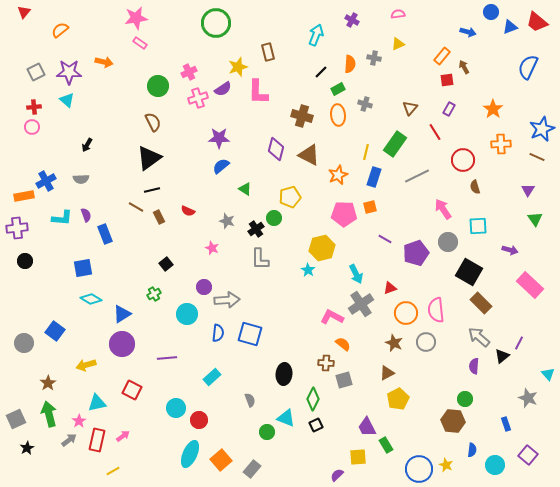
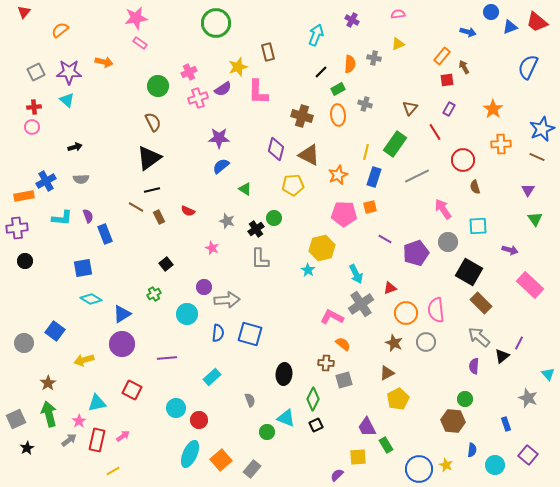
black arrow at (87, 145): moved 12 px left, 2 px down; rotated 136 degrees counterclockwise
yellow pentagon at (290, 197): moved 3 px right, 12 px up; rotated 10 degrees clockwise
purple semicircle at (86, 215): moved 2 px right, 1 px down
yellow arrow at (86, 365): moved 2 px left, 5 px up
